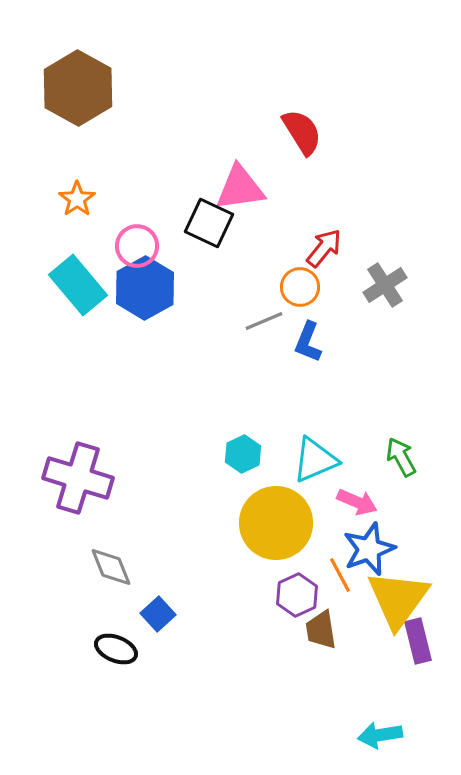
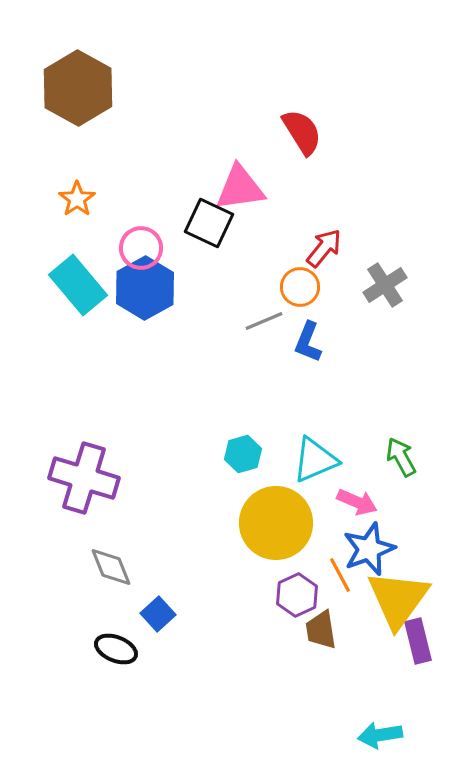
pink circle: moved 4 px right, 2 px down
cyan hexagon: rotated 9 degrees clockwise
purple cross: moved 6 px right
